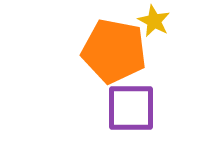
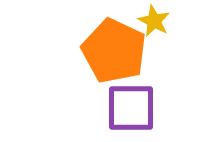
orange pentagon: rotated 14 degrees clockwise
